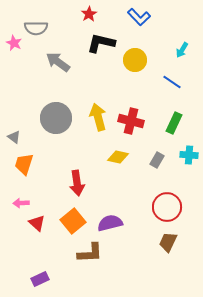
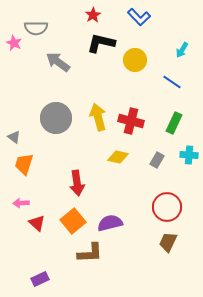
red star: moved 4 px right, 1 px down
